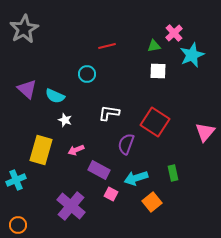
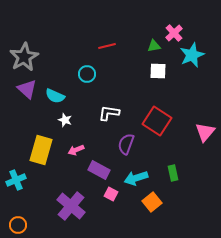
gray star: moved 28 px down
red square: moved 2 px right, 1 px up
